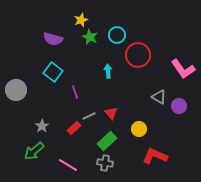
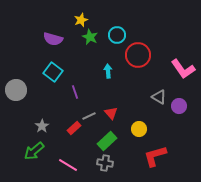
red L-shape: rotated 40 degrees counterclockwise
